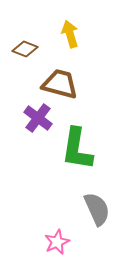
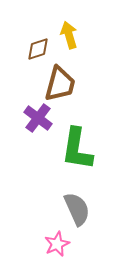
yellow arrow: moved 1 px left, 1 px down
brown diamond: moved 13 px right; rotated 40 degrees counterclockwise
brown trapezoid: rotated 90 degrees clockwise
gray semicircle: moved 20 px left
pink star: moved 2 px down
